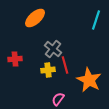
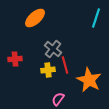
cyan line: moved 2 px up
